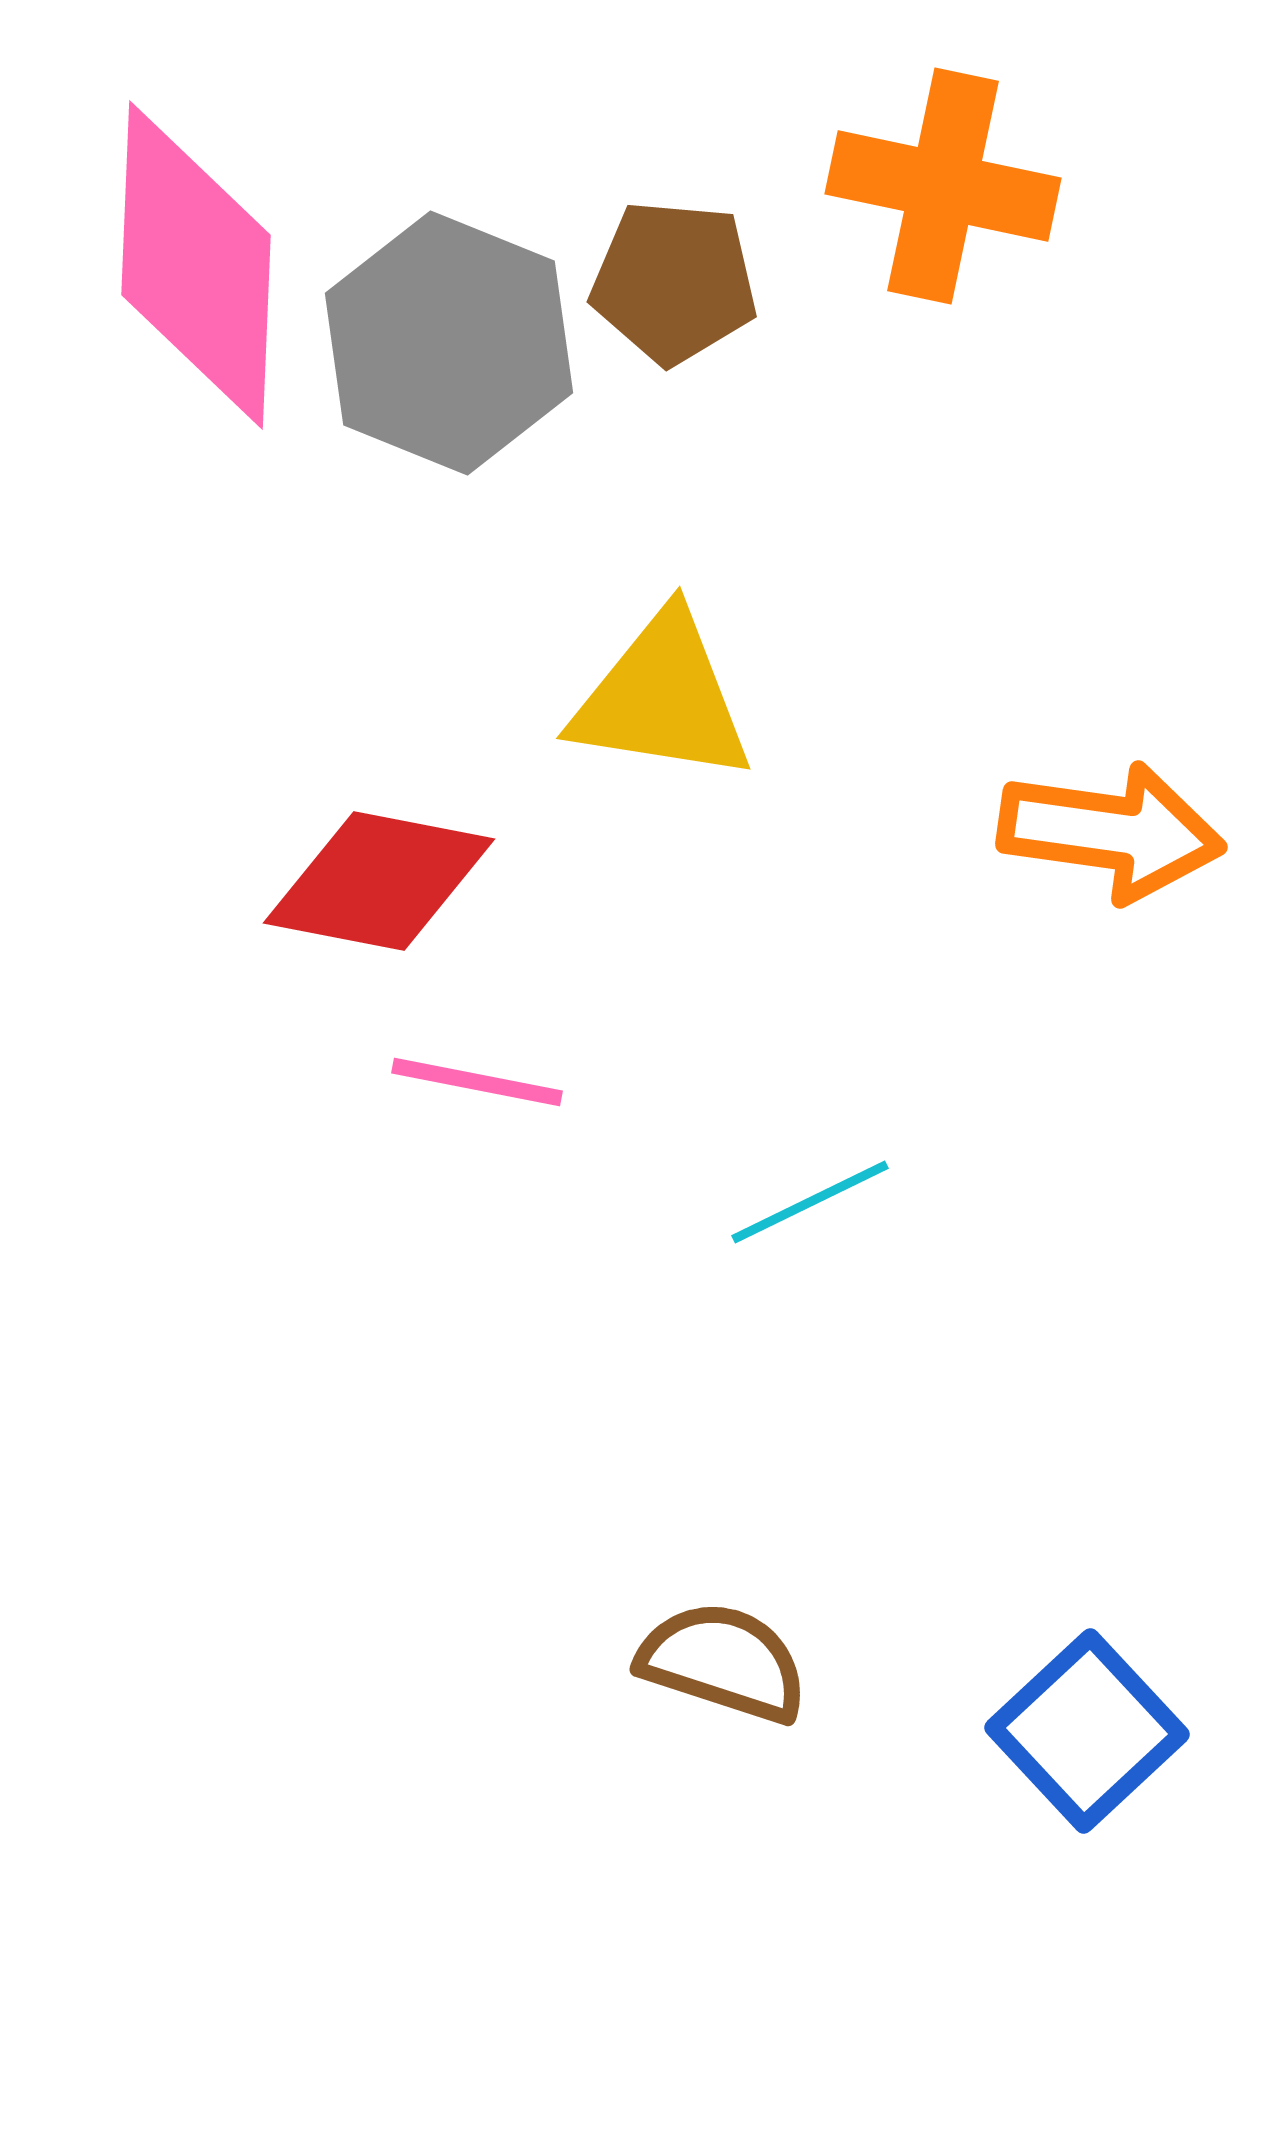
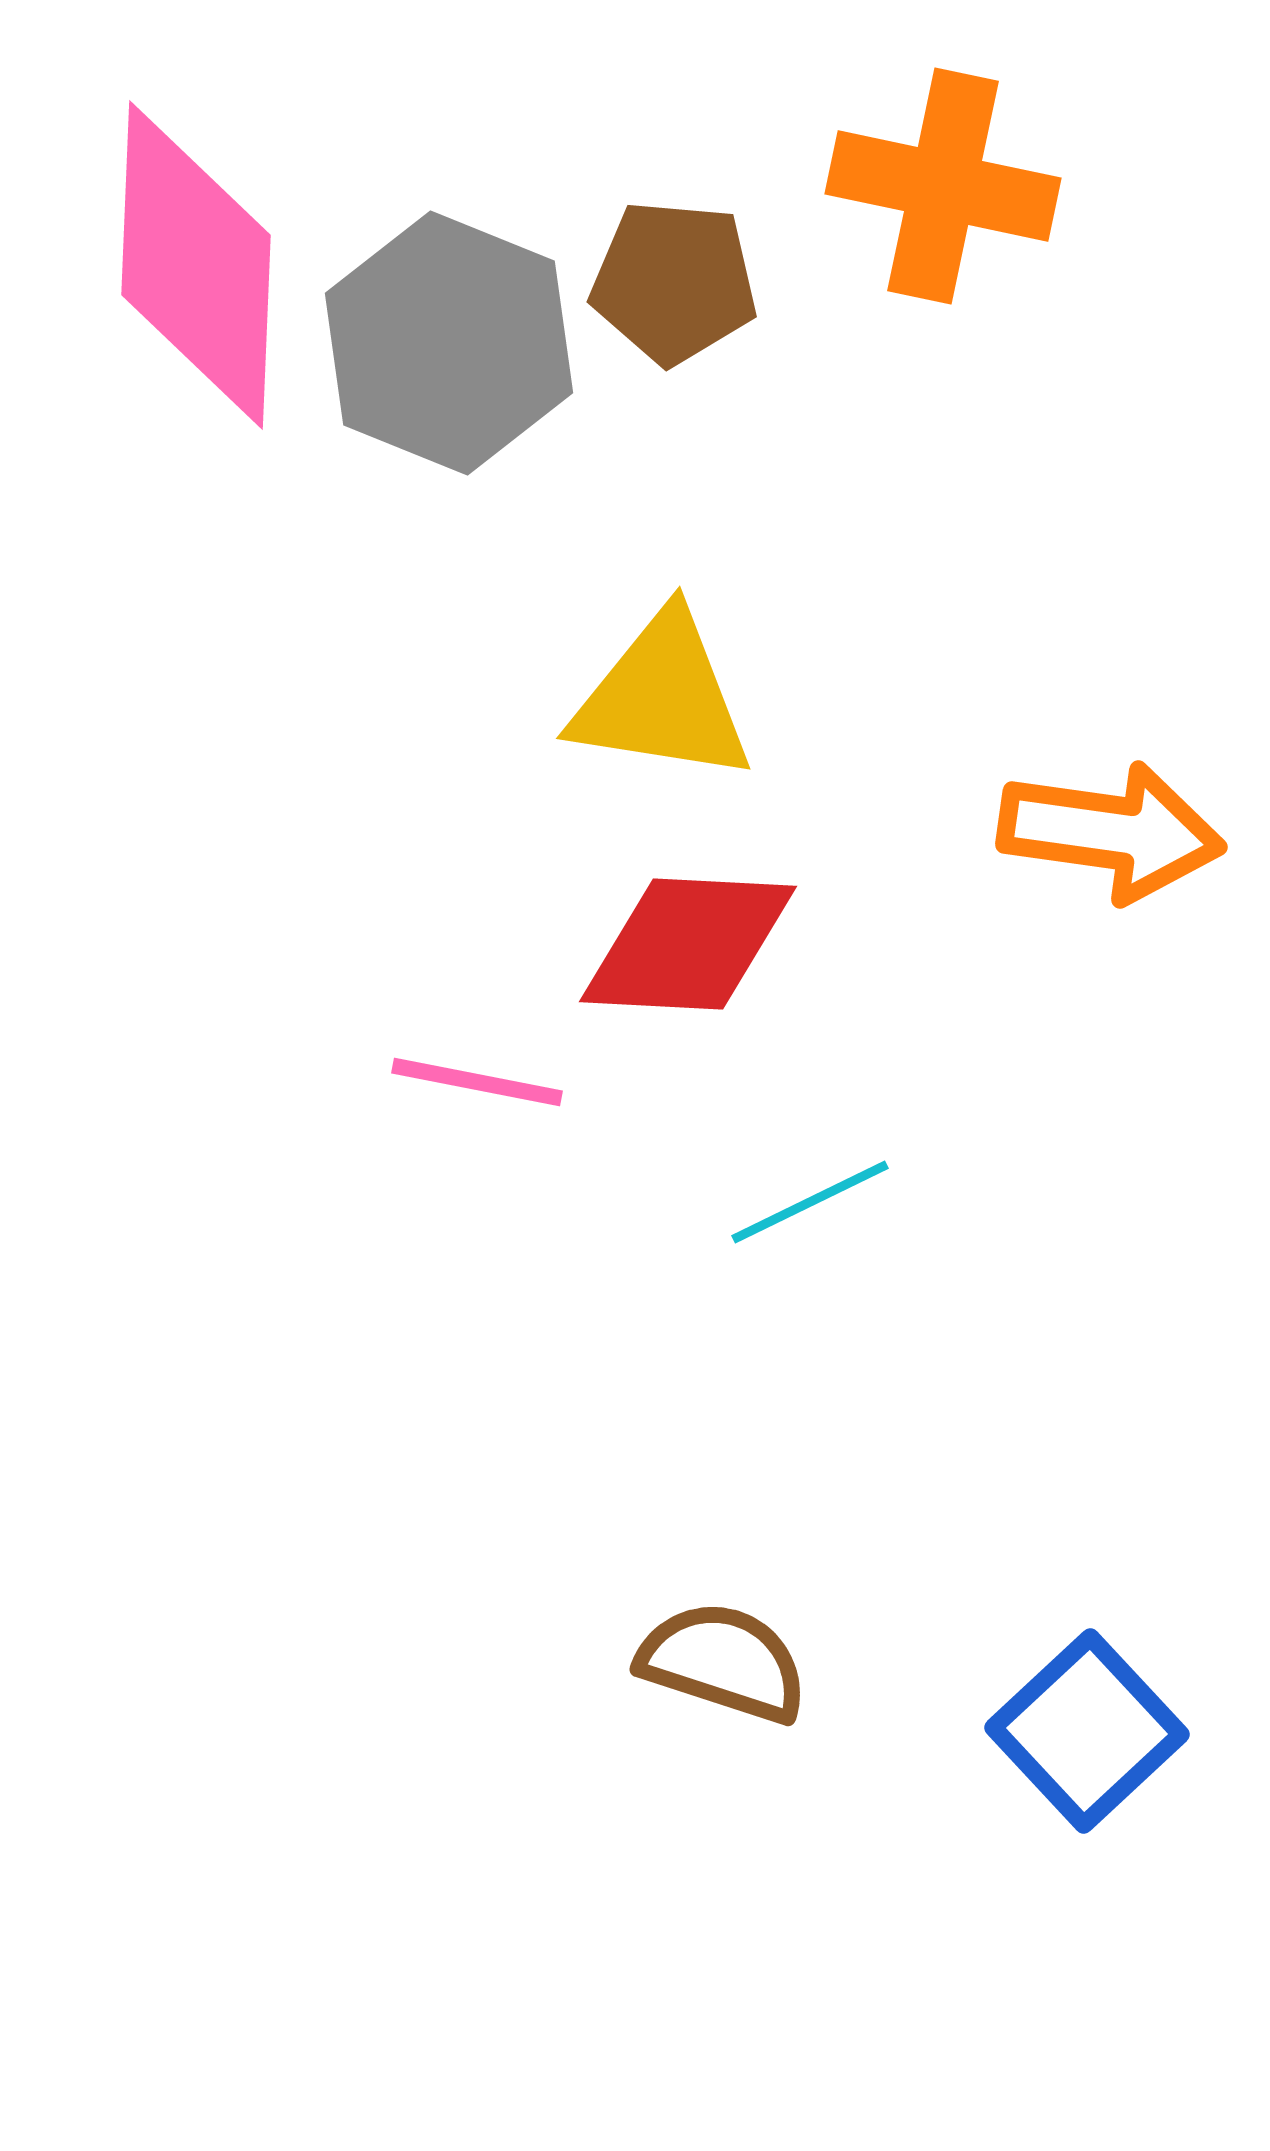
red diamond: moved 309 px right, 63 px down; rotated 8 degrees counterclockwise
